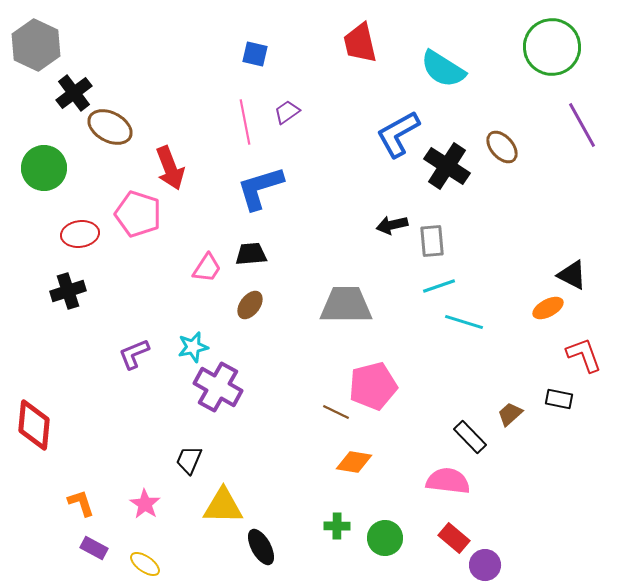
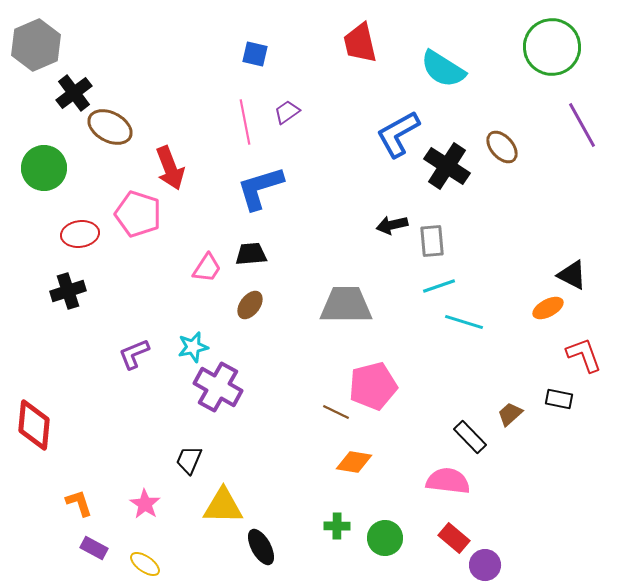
gray hexagon at (36, 45): rotated 12 degrees clockwise
orange L-shape at (81, 503): moved 2 px left
